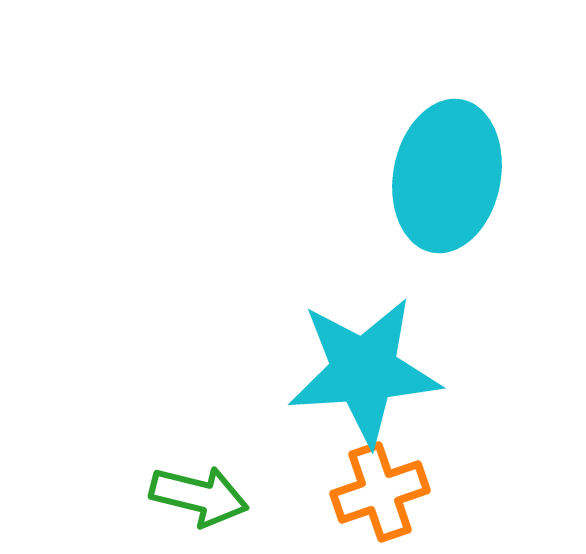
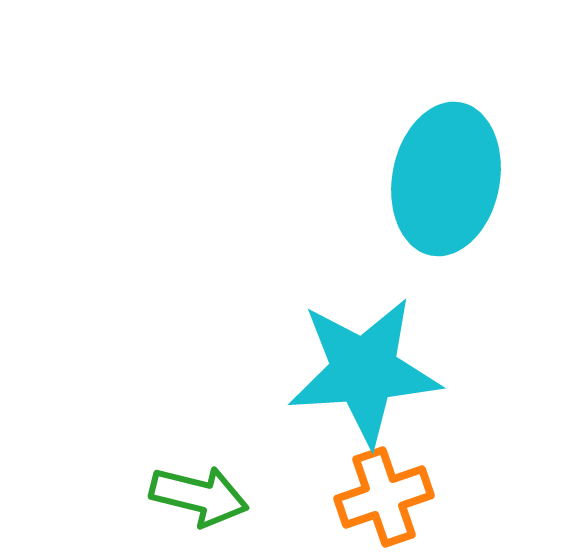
cyan ellipse: moved 1 px left, 3 px down
orange cross: moved 4 px right, 5 px down
